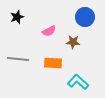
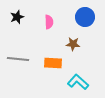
pink semicircle: moved 9 px up; rotated 64 degrees counterclockwise
brown star: moved 2 px down
